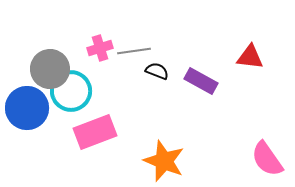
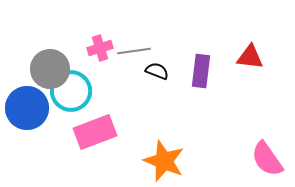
purple rectangle: moved 10 px up; rotated 68 degrees clockwise
